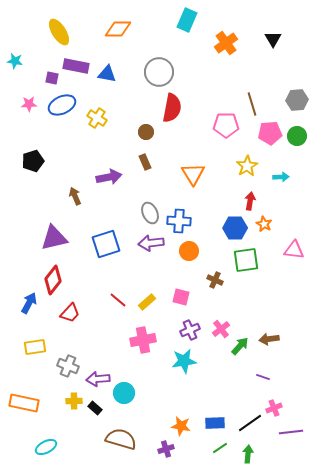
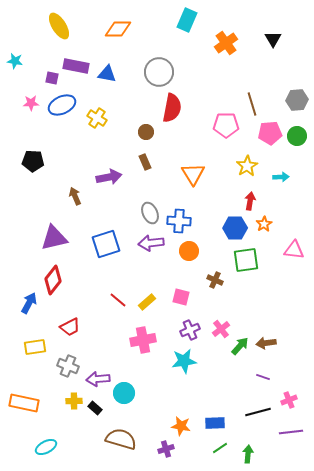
yellow ellipse at (59, 32): moved 6 px up
pink star at (29, 104): moved 2 px right, 1 px up
black pentagon at (33, 161): rotated 20 degrees clockwise
orange star at (264, 224): rotated 14 degrees clockwise
red trapezoid at (70, 313): moved 14 px down; rotated 20 degrees clockwise
brown arrow at (269, 339): moved 3 px left, 4 px down
pink cross at (274, 408): moved 15 px right, 8 px up
black line at (250, 423): moved 8 px right, 11 px up; rotated 20 degrees clockwise
